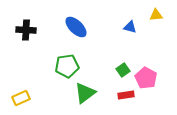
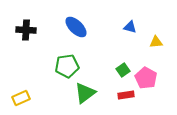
yellow triangle: moved 27 px down
